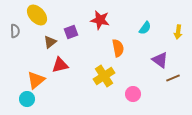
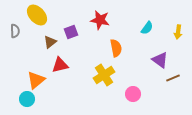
cyan semicircle: moved 2 px right
orange semicircle: moved 2 px left
yellow cross: moved 1 px up
